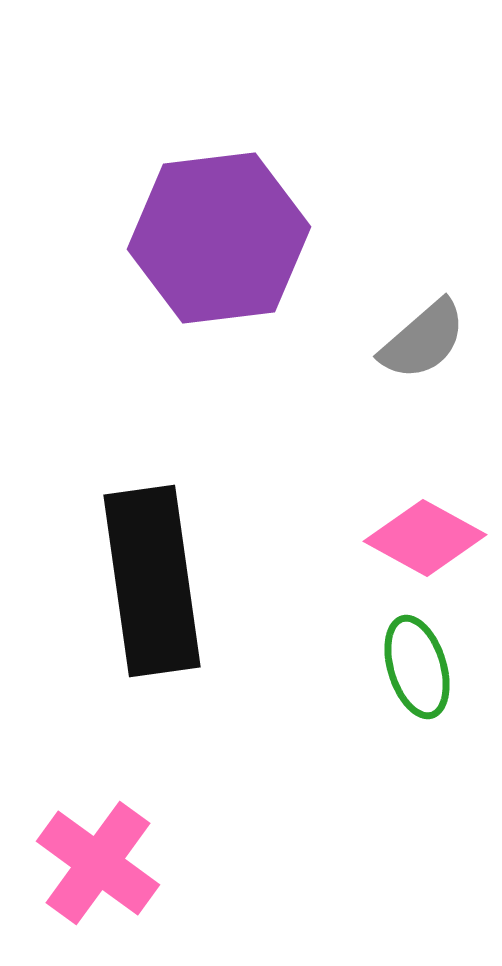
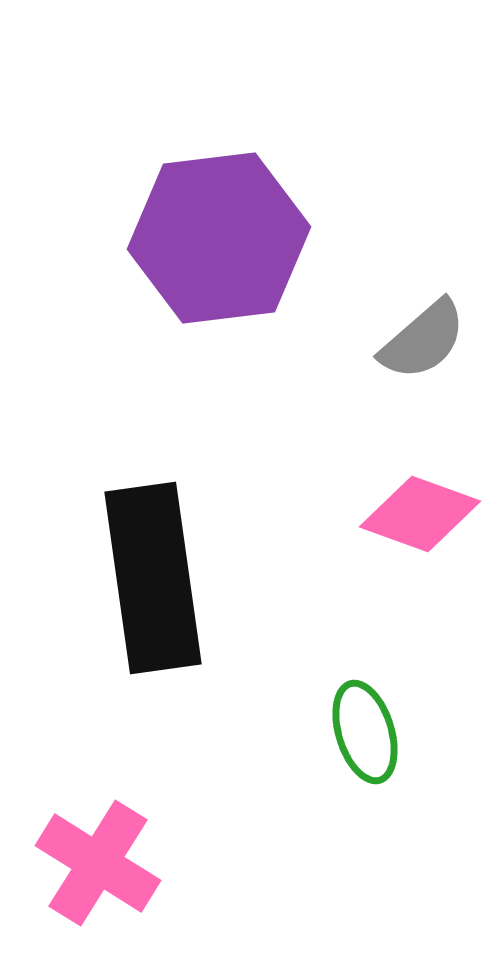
pink diamond: moved 5 px left, 24 px up; rotated 9 degrees counterclockwise
black rectangle: moved 1 px right, 3 px up
green ellipse: moved 52 px left, 65 px down
pink cross: rotated 4 degrees counterclockwise
